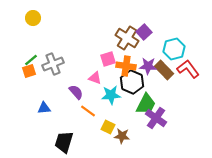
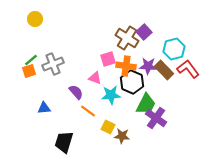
yellow circle: moved 2 px right, 1 px down
